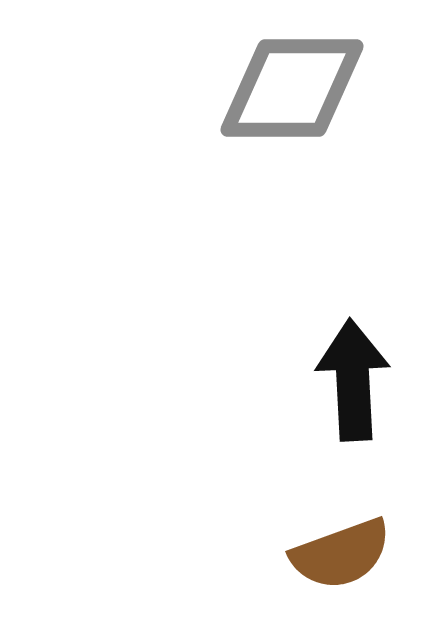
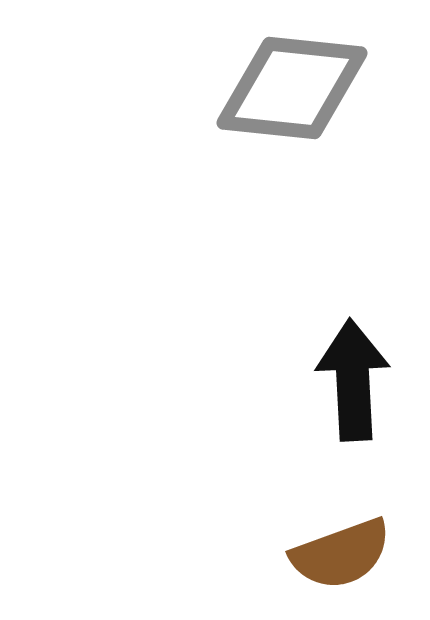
gray diamond: rotated 6 degrees clockwise
